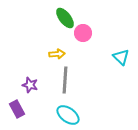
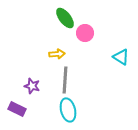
pink circle: moved 2 px right
cyan triangle: rotated 12 degrees counterclockwise
purple star: moved 2 px right, 1 px down
purple rectangle: rotated 36 degrees counterclockwise
cyan ellipse: moved 5 px up; rotated 40 degrees clockwise
